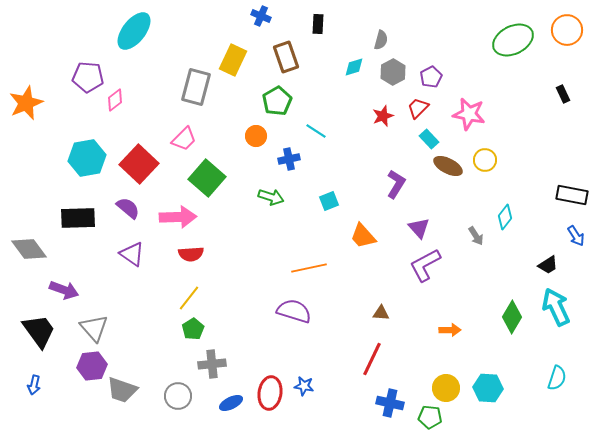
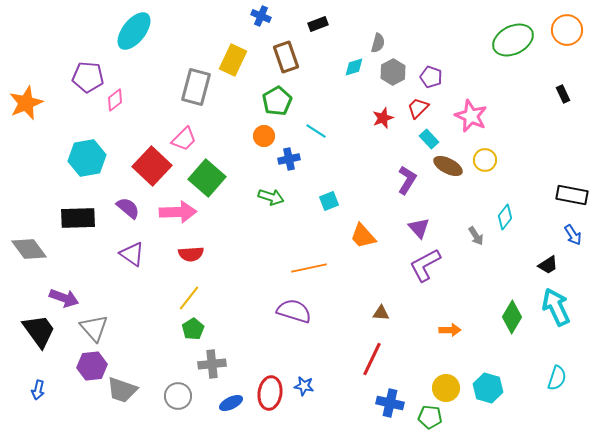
black rectangle at (318, 24): rotated 66 degrees clockwise
gray semicircle at (381, 40): moved 3 px left, 3 px down
purple pentagon at (431, 77): rotated 25 degrees counterclockwise
pink star at (469, 114): moved 2 px right, 2 px down; rotated 12 degrees clockwise
red star at (383, 116): moved 2 px down
orange circle at (256, 136): moved 8 px right
red square at (139, 164): moved 13 px right, 2 px down
purple L-shape at (396, 184): moved 11 px right, 4 px up
pink arrow at (178, 217): moved 5 px up
blue arrow at (576, 236): moved 3 px left, 1 px up
purple arrow at (64, 290): moved 8 px down
blue arrow at (34, 385): moved 4 px right, 5 px down
cyan hexagon at (488, 388): rotated 12 degrees clockwise
